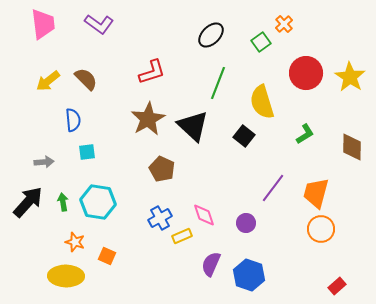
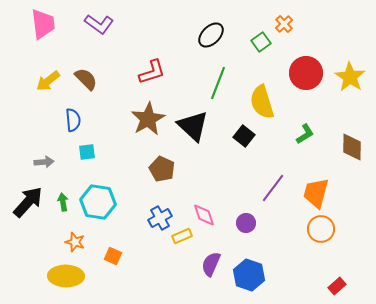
orange square: moved 6 px right
